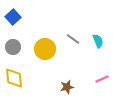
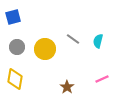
blue square: rotated 28 degrees clockwise
cyan semicircle: rotated 144 degrees counterclockwise
gray circle: moved 4 px right
yellow diamond: moved 1 px right, 1 px down; rotated 15 degrees clockwise
brown star: rotated 24 degrees counterclockwise
